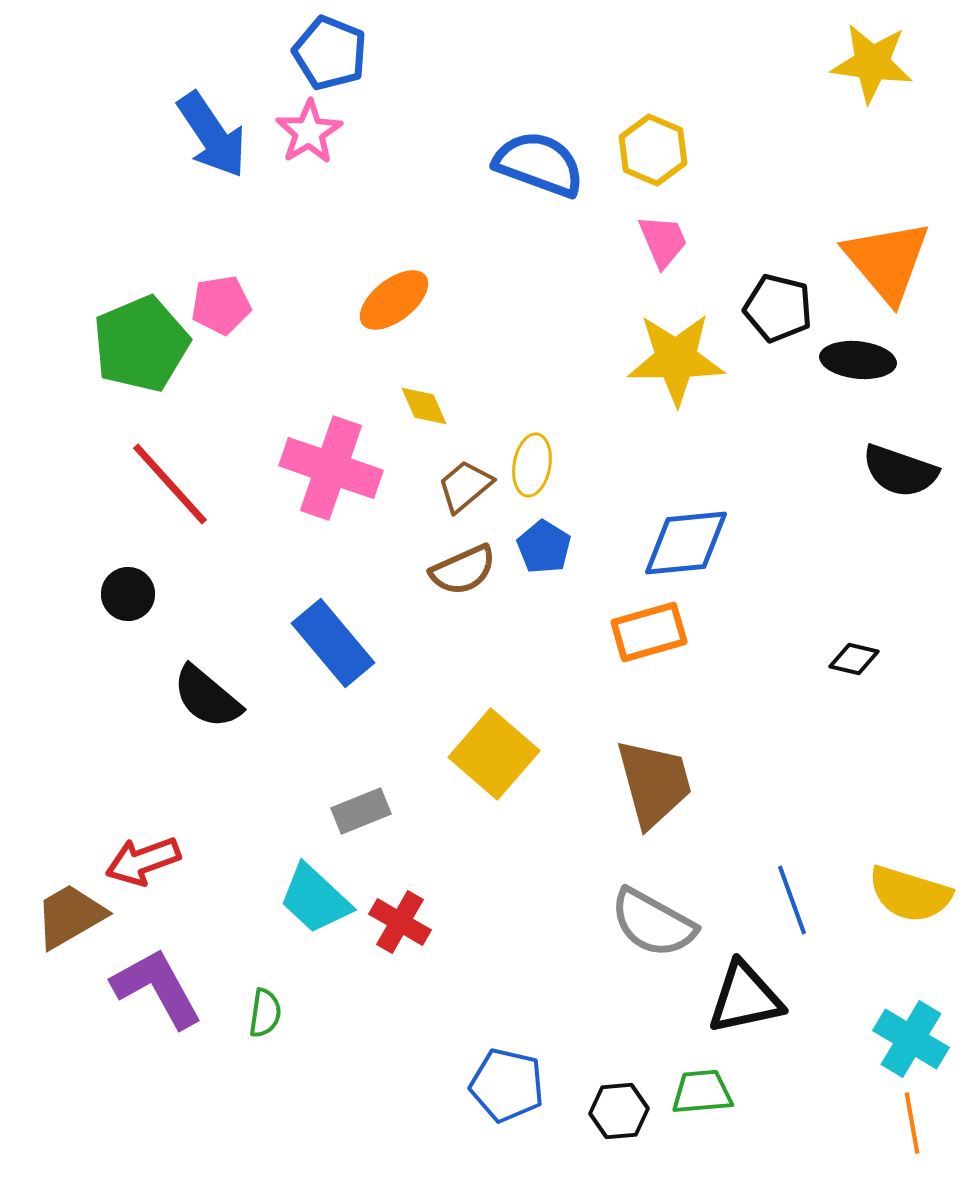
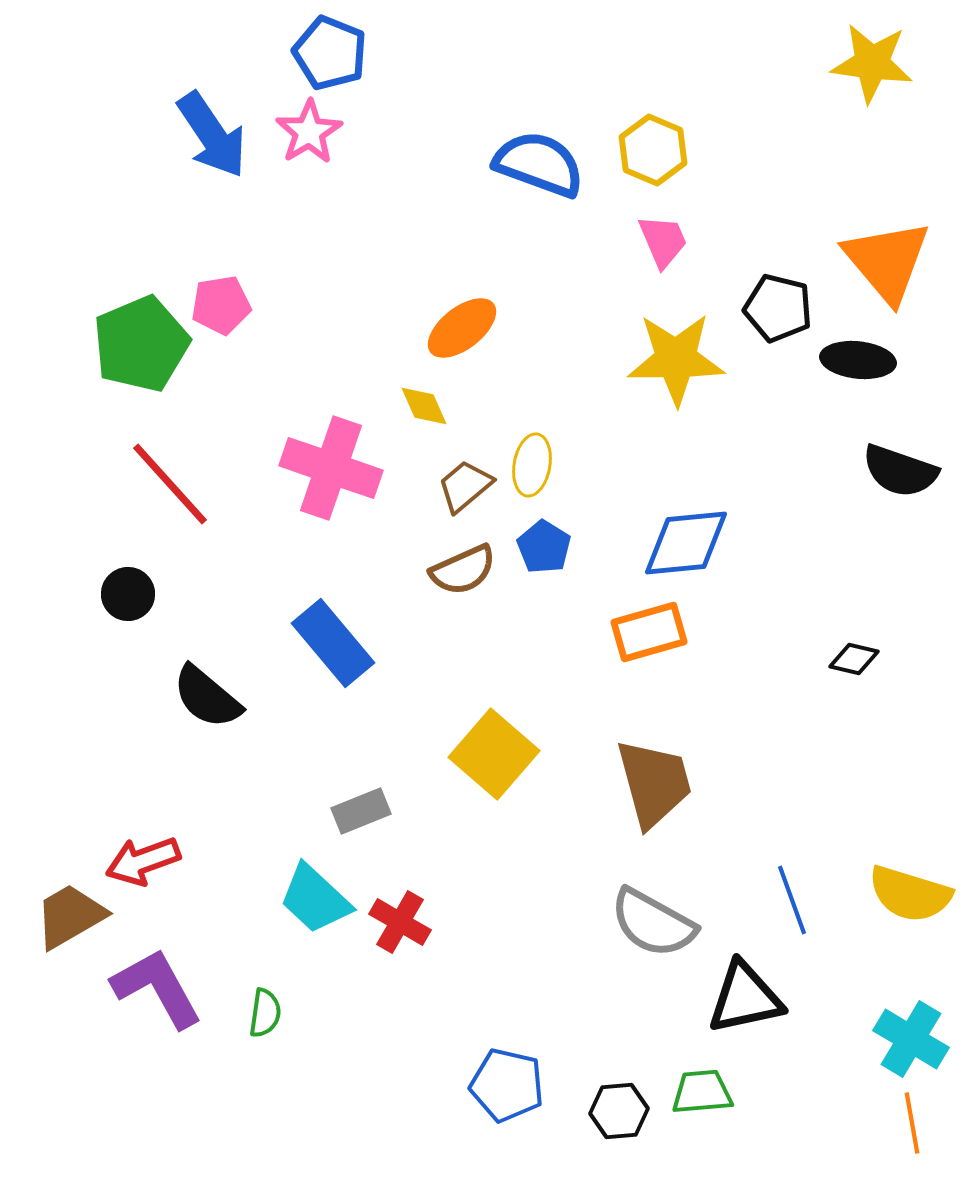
orange ellipse at (394, 300): moved 68 px right, 28 px down
